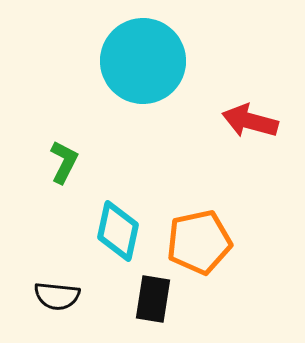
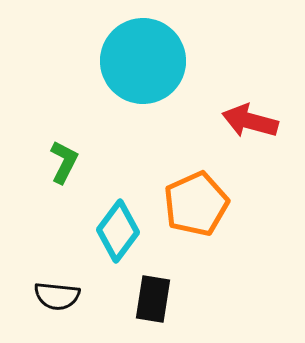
cyan diamond: rotated 24 degrees clockwise
orange pentagon: moved 3 px left, 38 px up; rotated 12 degrees counterclockwise
